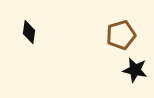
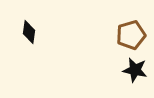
brown pentagon: moved 10 px right
